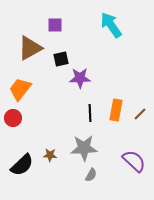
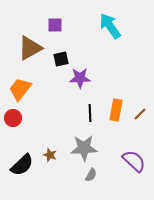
cyan arrow: moved 1 px left, 1 px down
brown star: rotated 16 degrees clockwise
